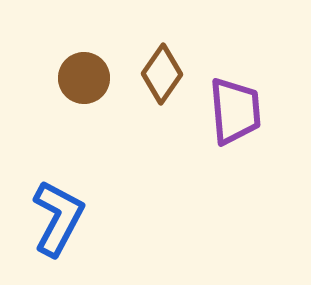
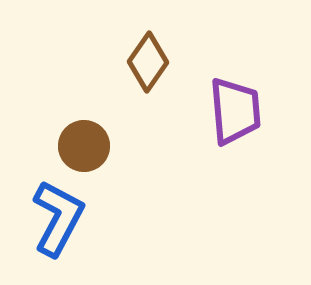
brown diamond: moved 14 px left, 12 px up
brown circle: moved 68 px down
